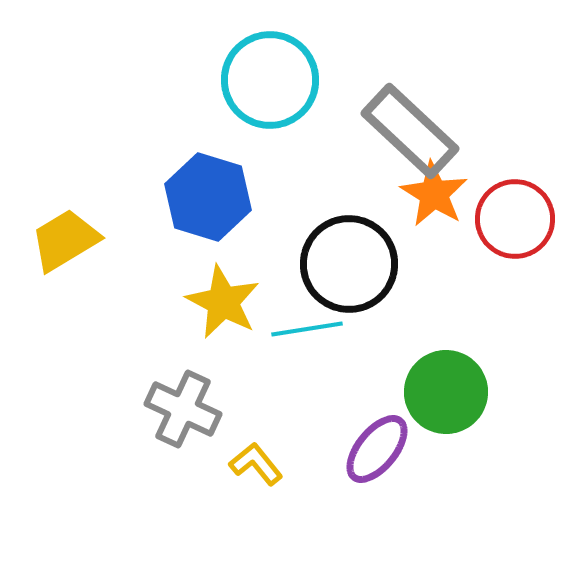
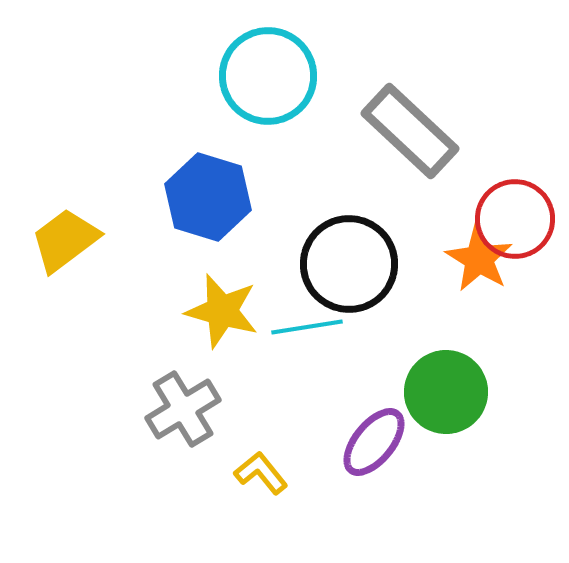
cyan circle: moved 2 px left, 4 px up
orange star: moved 45 px right, 65 px down
yellow trapezoid: rotated 6 degrees counterclockwise
yellow star: moved 1 px left, 9 px down; rotated 12 degrees counterclockwise
cyan line: moved 2 px up
gray cross: rotated 34 degrees clockwise
purple ellipse: moved 3 px left, 7 px up
yellow L-shape: moved 5 px right, 9 px down
